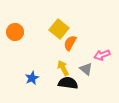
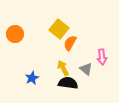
orange circle: moved 2 px down
pink arrow: moved 2 px down; rotated 77 degrees counterclockwise
